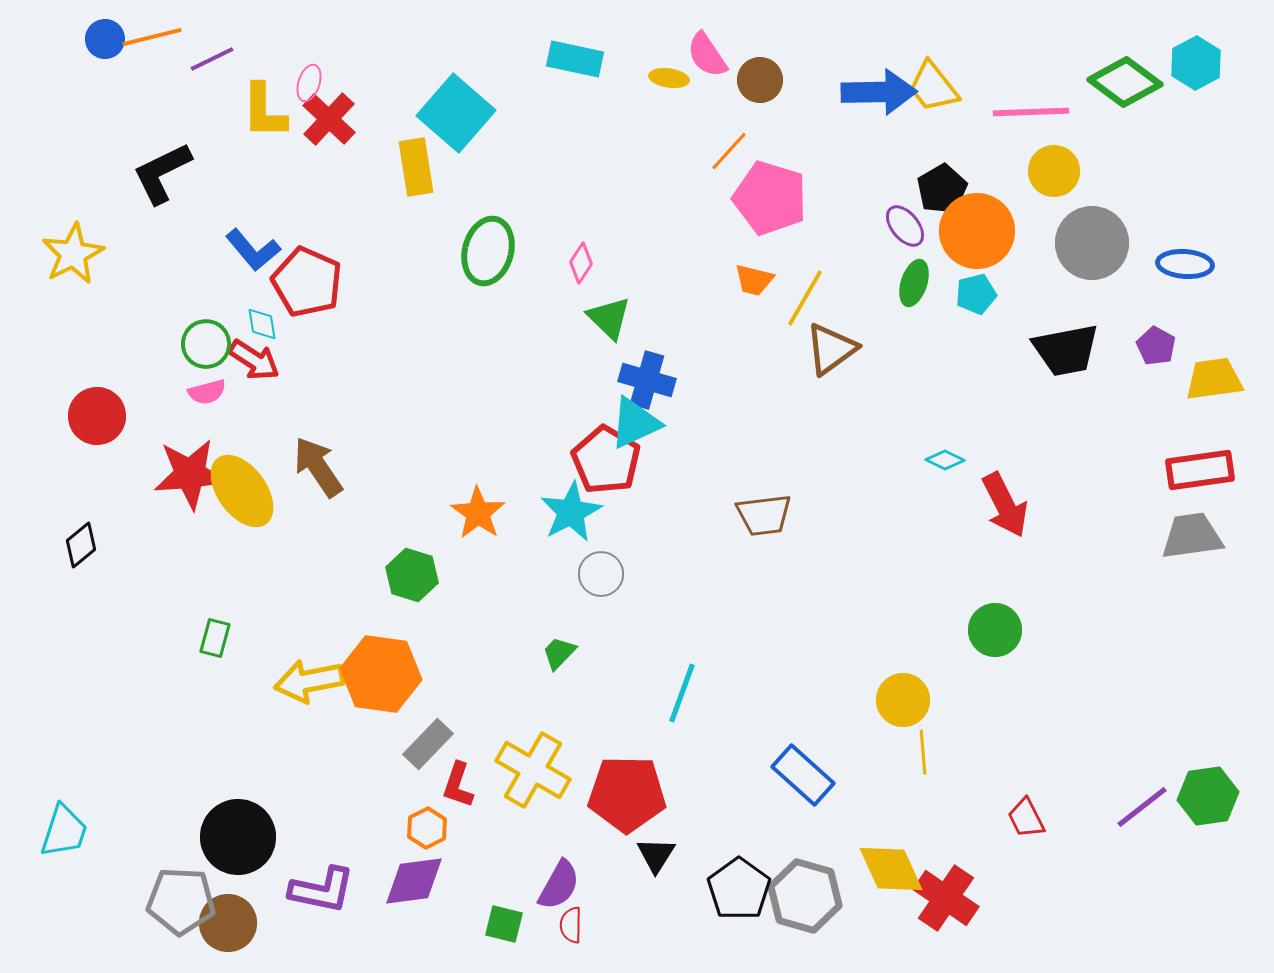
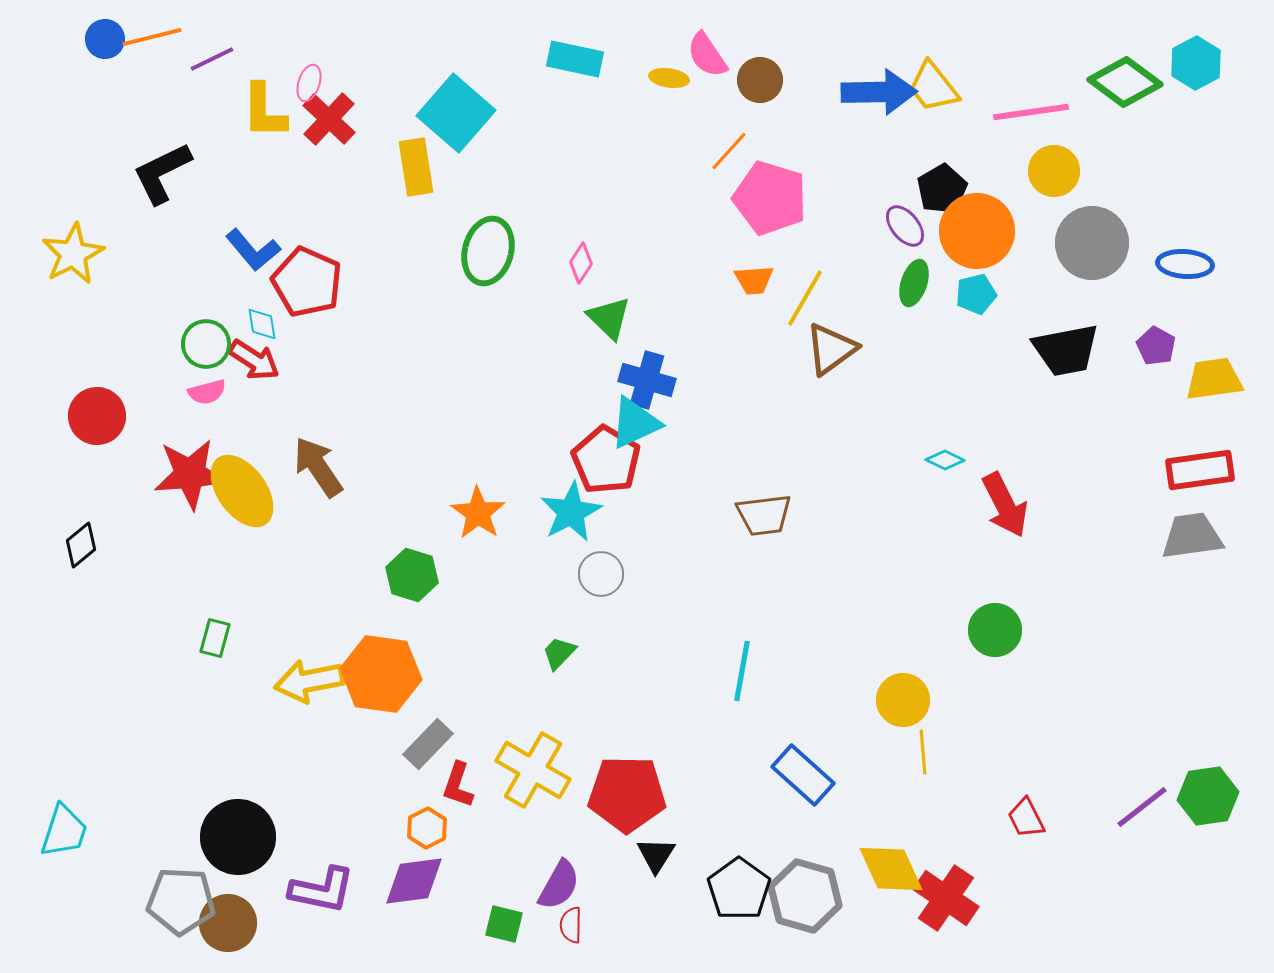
pink line at (1031, 112): rotated 6 degrees counterclockwise
orange trapezoid at (754, 280): rotated 18 degrees counterclockwise
cyan line at (682, 693): moved 60 px right, 22 px up; rotated 10 degrees counterclockwise
